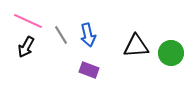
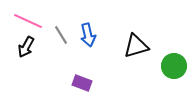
black triangle: rotated 12 degrees counterclockwise
green circle: moved 3 px right, 13 px down
purple rectangle: moved 7 px left, 13 px down
